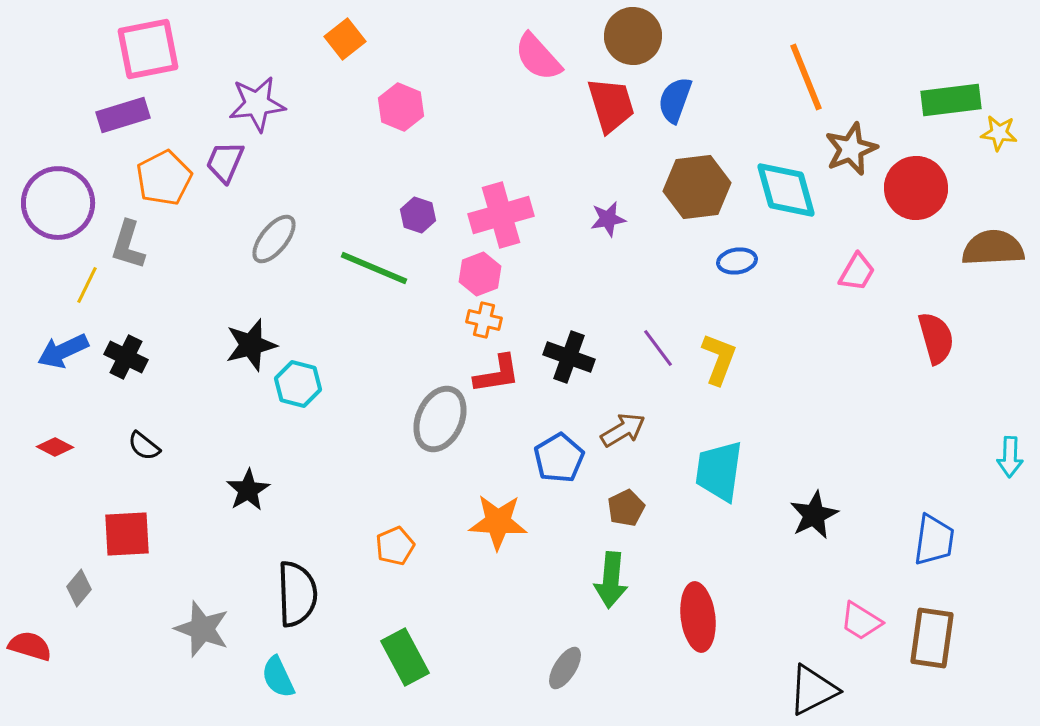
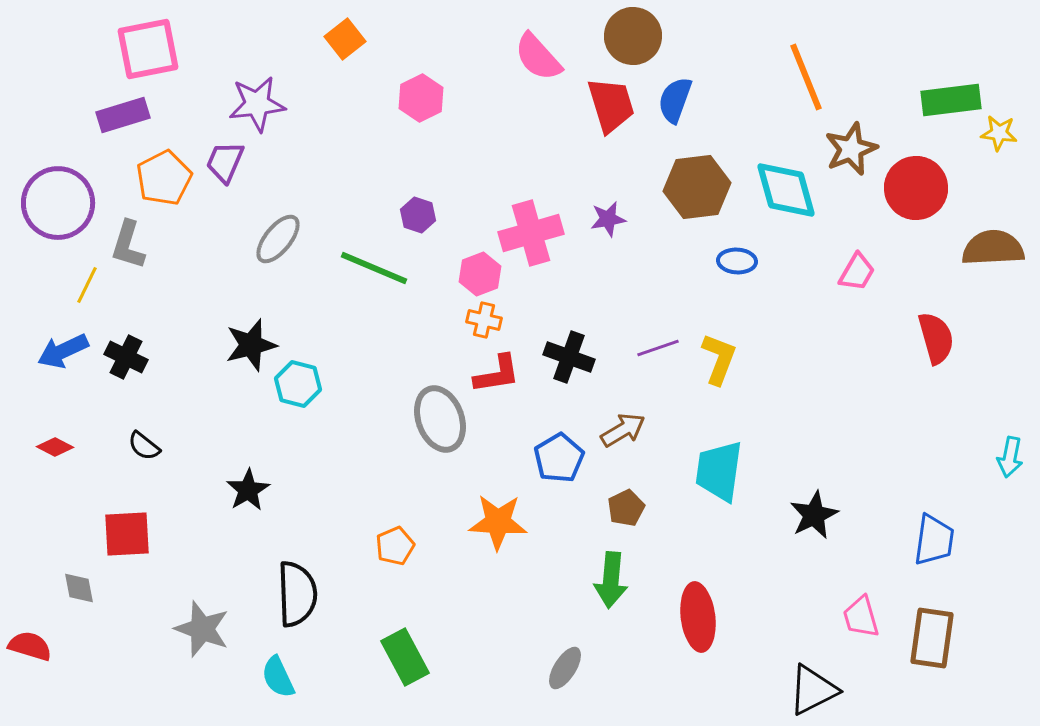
pink hexagon at (401, 107): moved 20 px right, 9 px up; rotated 12 degrees clockwise
pink cross at (501, 215): moved 30 px right, 18 px down
gray ellipse at (274, 239): moved 4 px right
blue ellipse at (737, 261): rotated 12 degrees clockwise
purple line at (658, 348): rotated 72 degrees counterclockwise
gray ellipse at (440, 419): rotated 44 degrees counterclockwise
cyan arrow at (1010, 457): rotated 9 degrees clockwise
gray diamond at (79, 588): rotated 51 degrees counterclockwise
pink trapezoid at (861, 621): moved 4 px up; rotated 42 degrees clockwise
